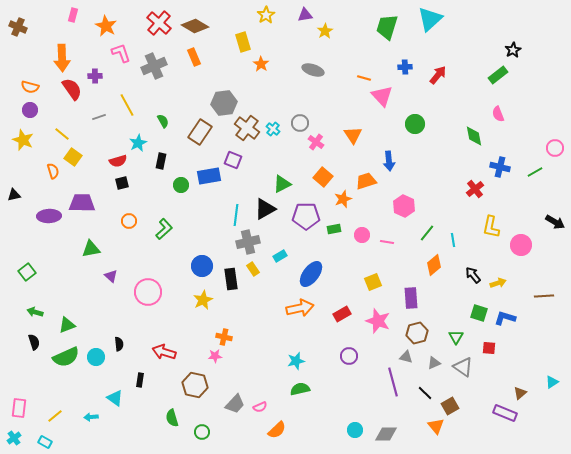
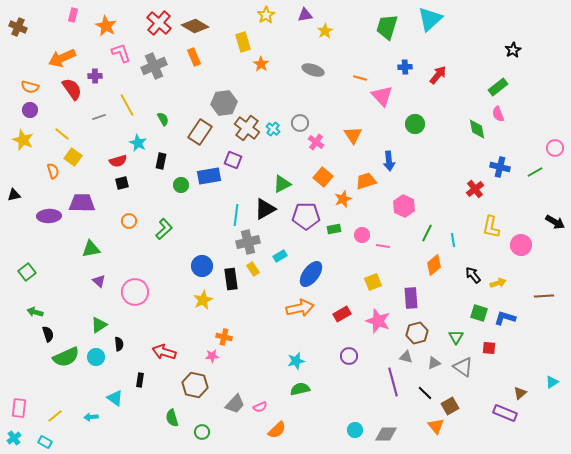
orange arrow at (62, 58): rotated 68 degrees clockwise
green rectangle at (498, 75): moved 12 px down
orange line at (364, 78): moved 4 px left
green semicircle at (163, 121): moved 2 px up
green diamond at (474, 136): moved 3 px right, 7 px up
cyan star at (138, 143): rotated 18 degrees counterclockwise
green line at (427, 233): rotated 12 degrees counterclockwise
pink line at (387, 242): moved 4 px left, 4 px down
purple triangle at (111, 276): moved 12 px left, 5 px down
pink circle at (148, 292): moved 13 px left
green triangle at (67, 325): moved 32 px right; rotated 12 degrees counterclockwise
black semicircle at (34, 342): moved 14 px right, 8 px up
pink star at (215, 356): moved 3 px left
